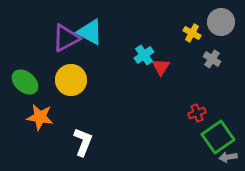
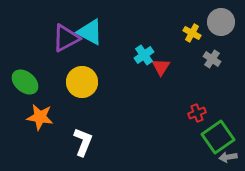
yellow circle: moved 11 px right, 2 px down
